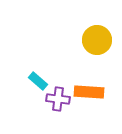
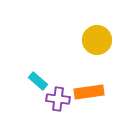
orange rectangle: rotated 12 degrees counterclockwise
